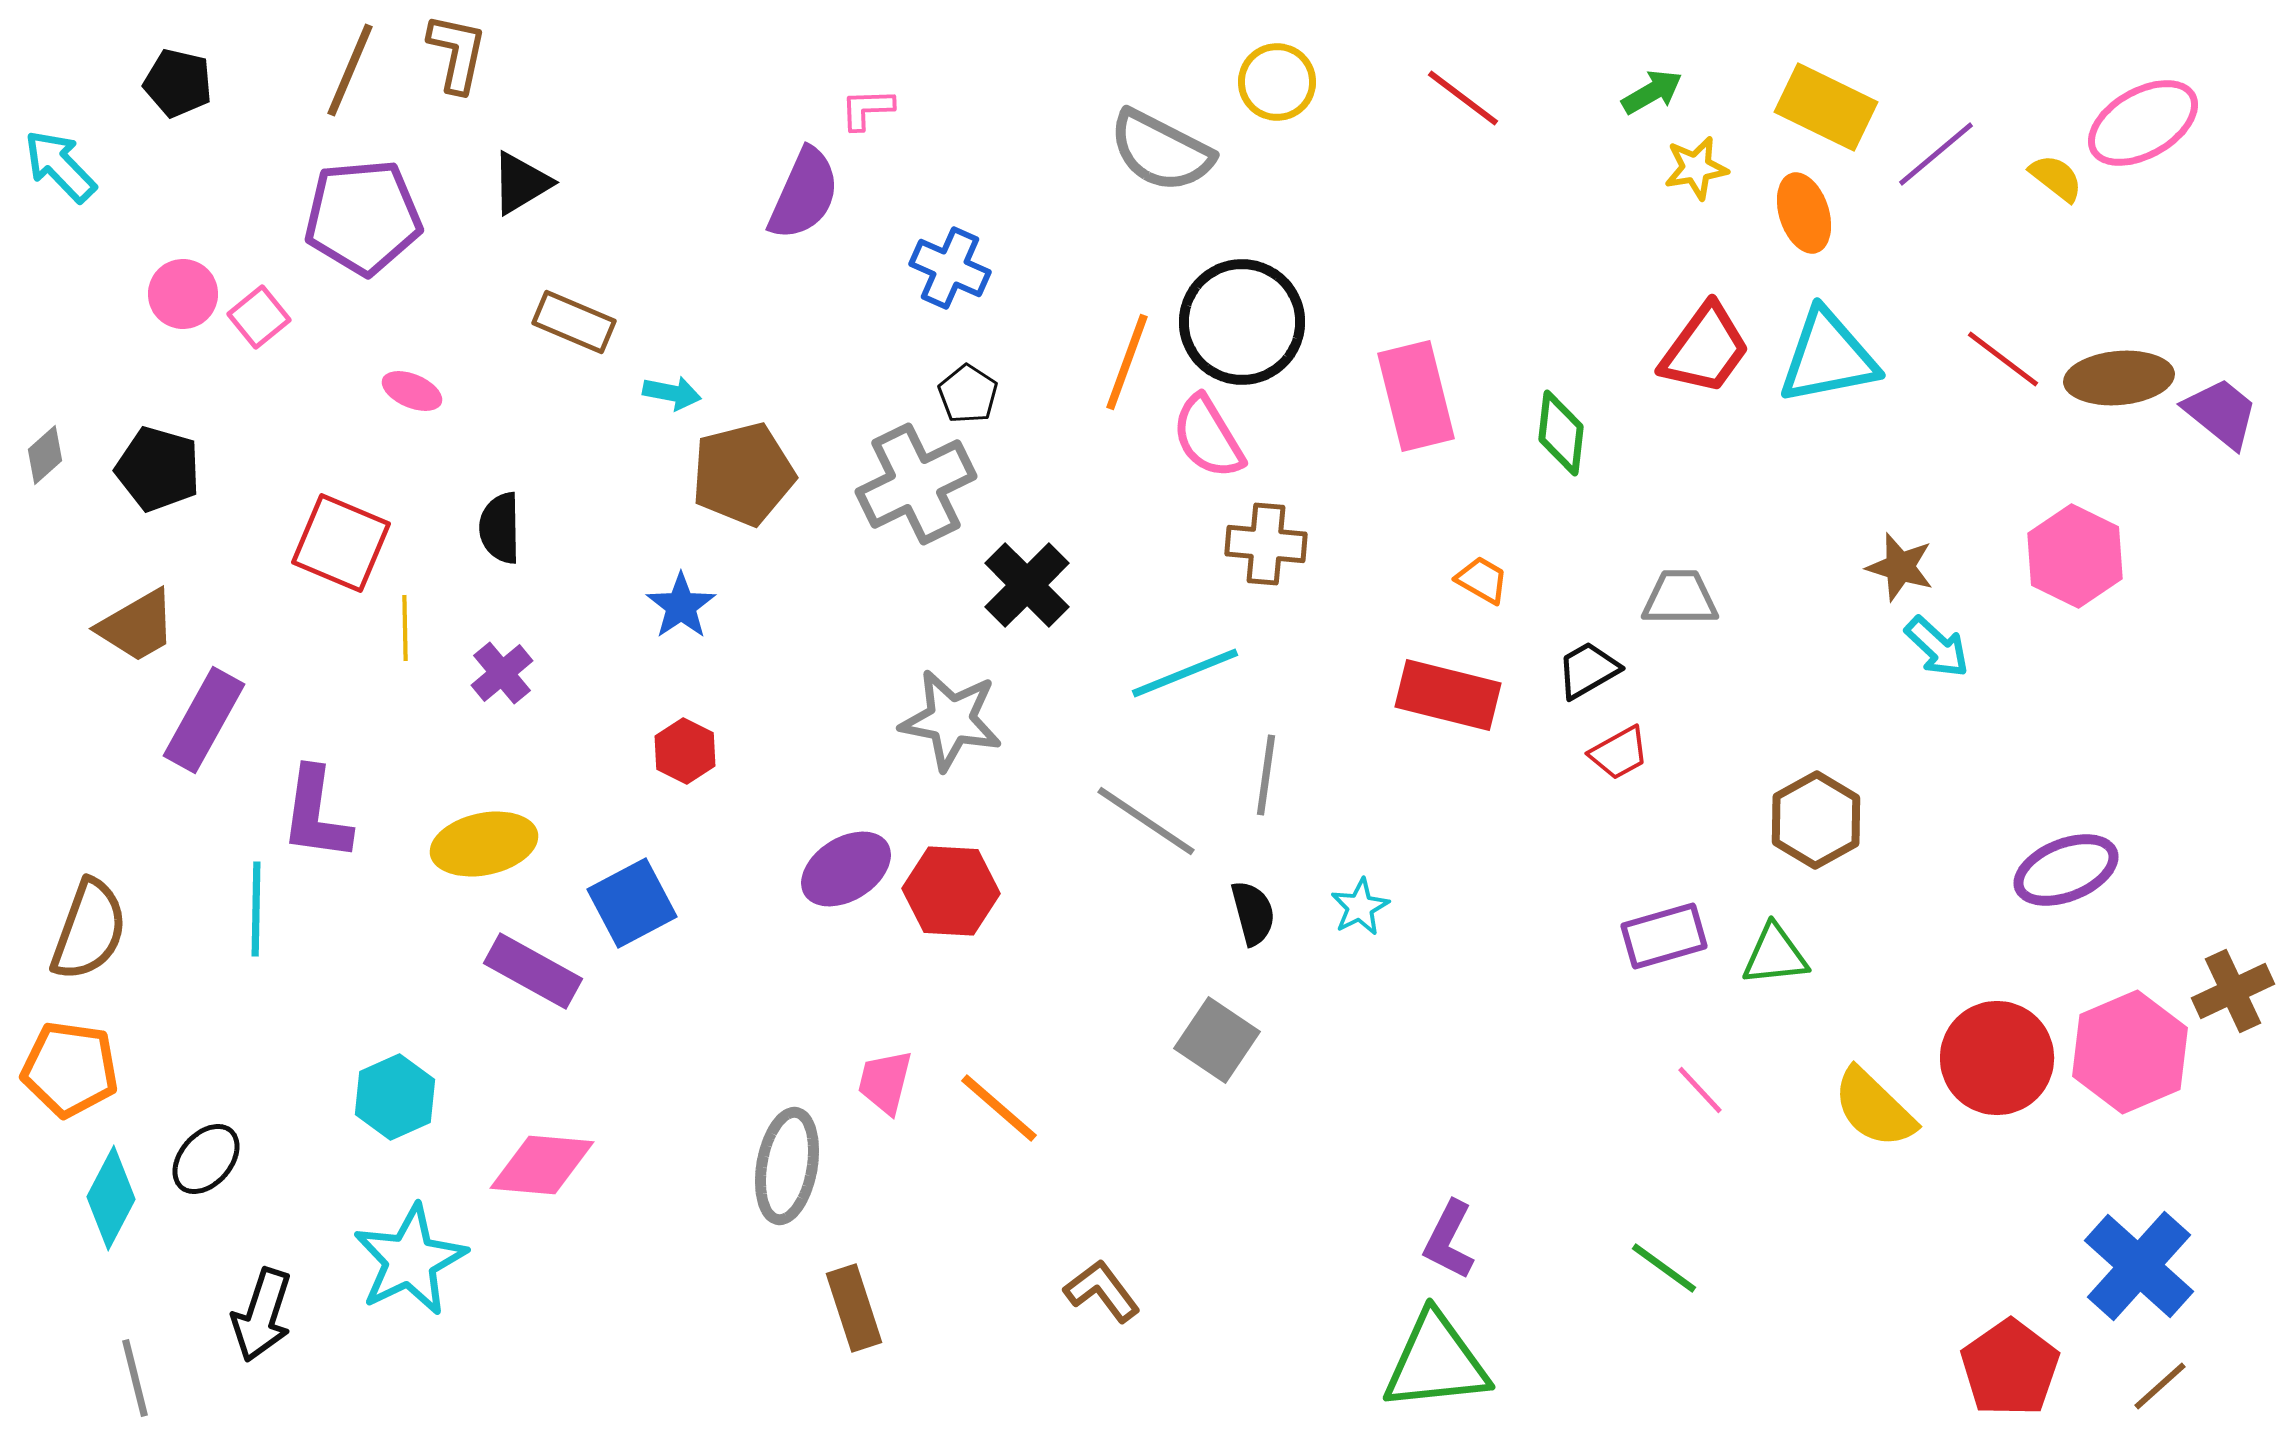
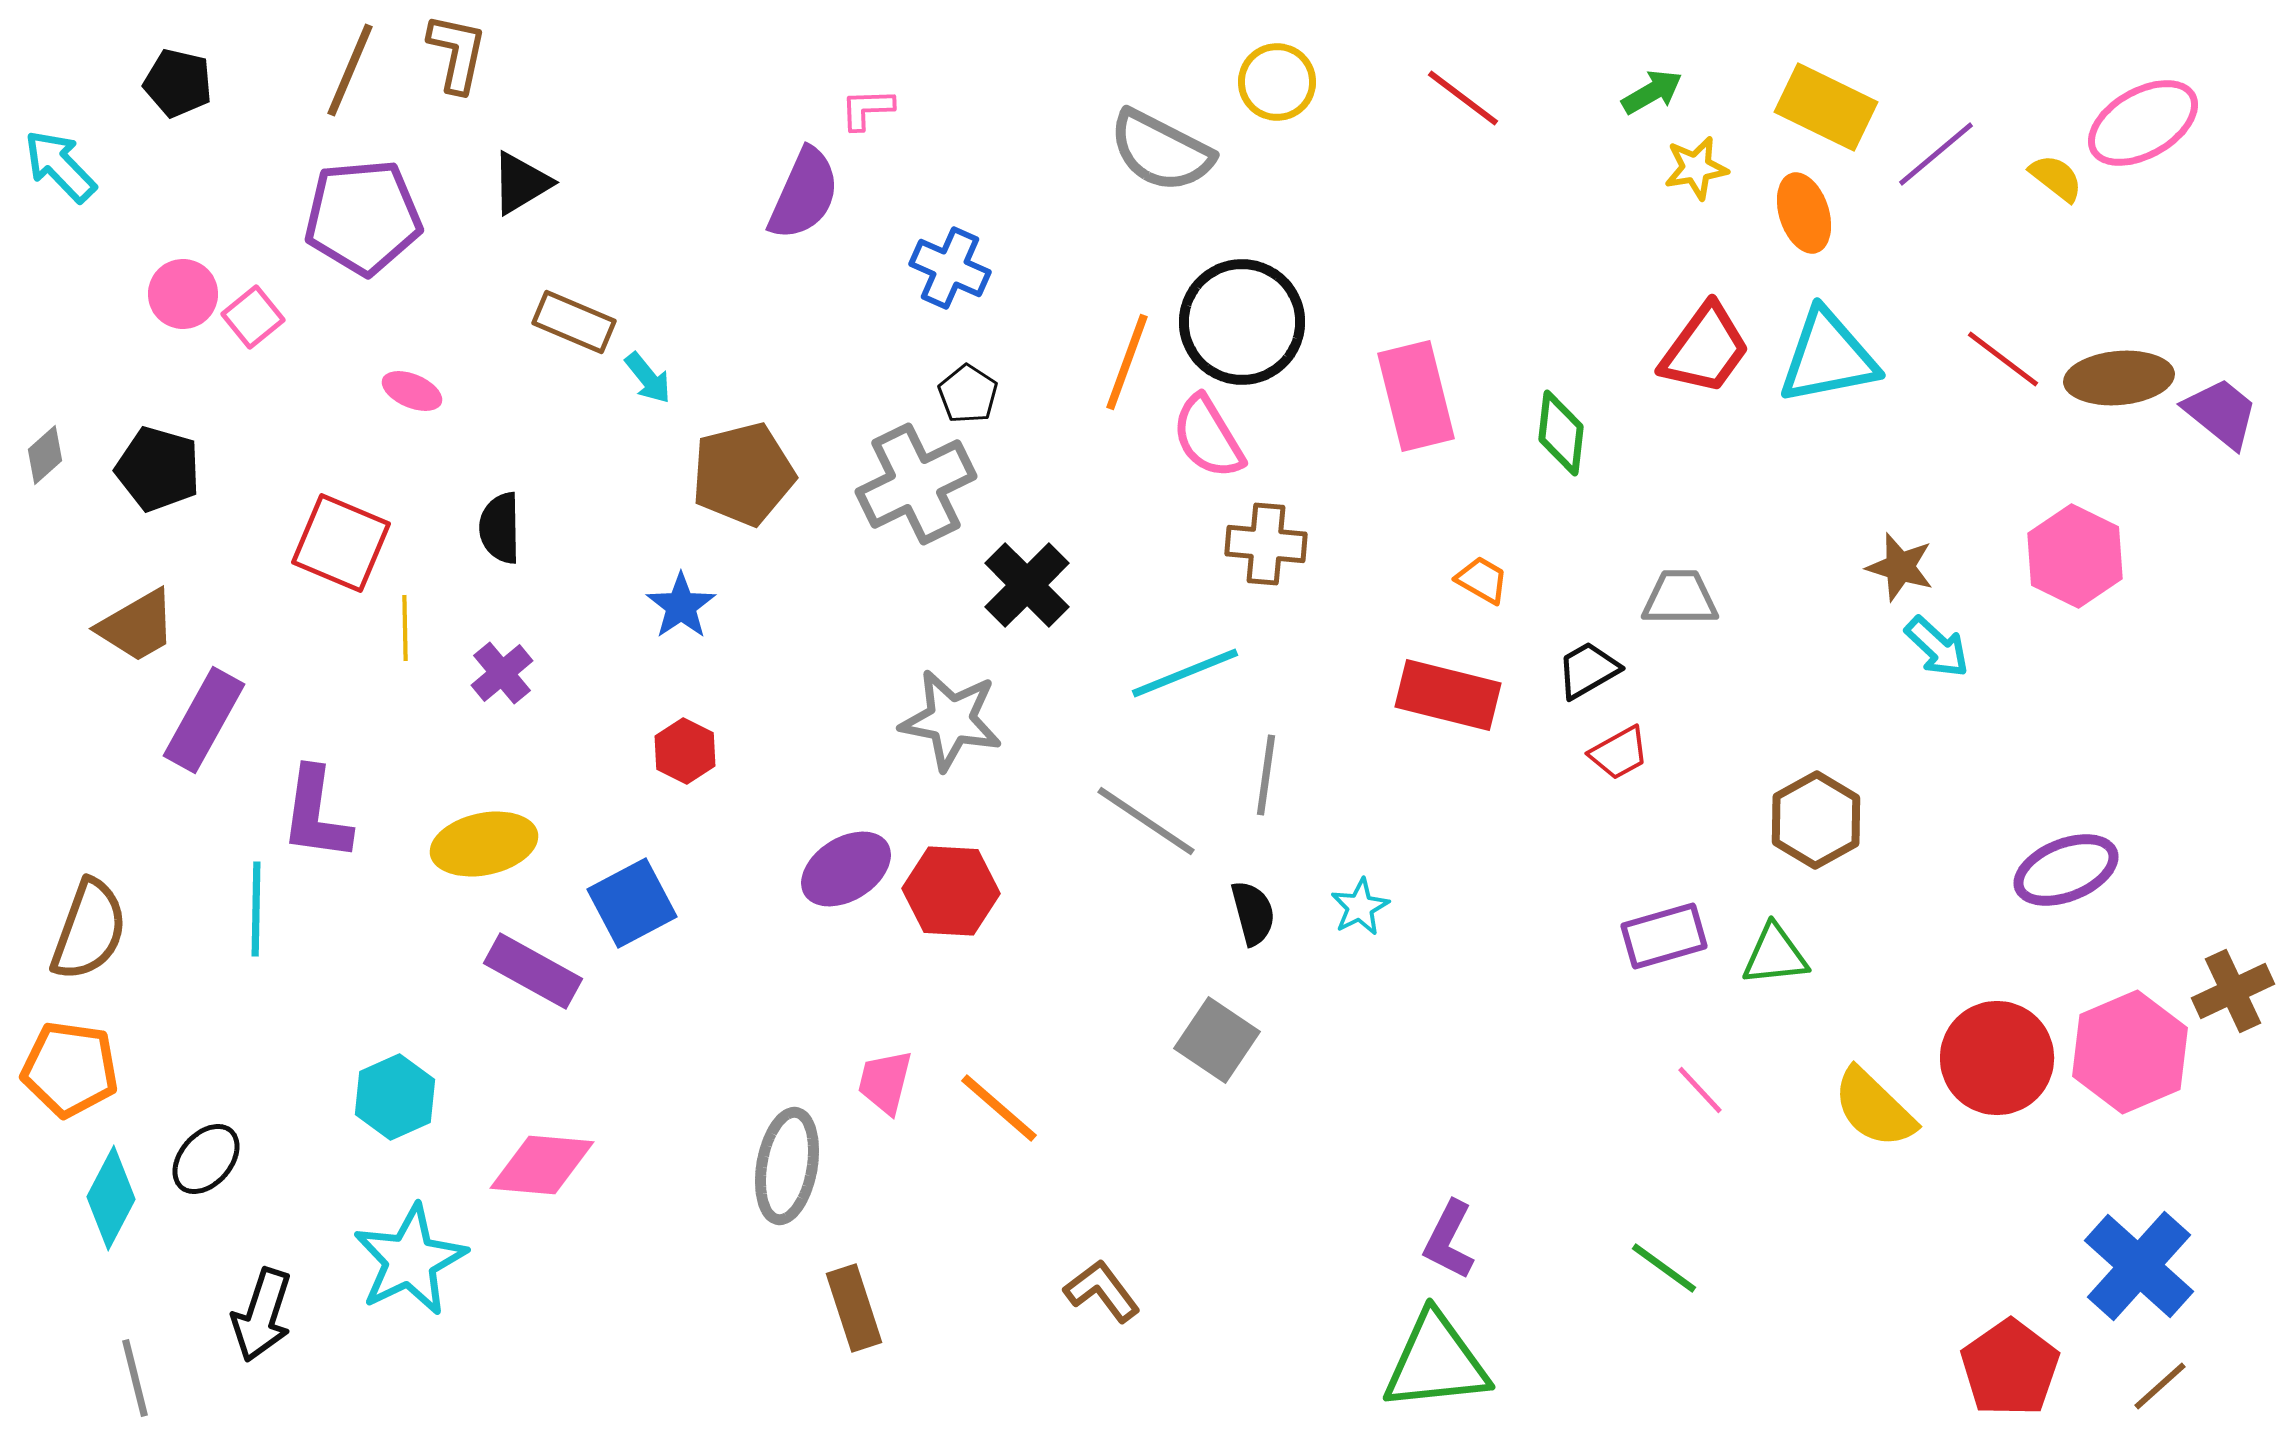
pink square at (259, 317): moved 6 px left
cyan arrow at (672, 393): moved 24 px left, 15 px up; rotated 40 degrees clockwise
